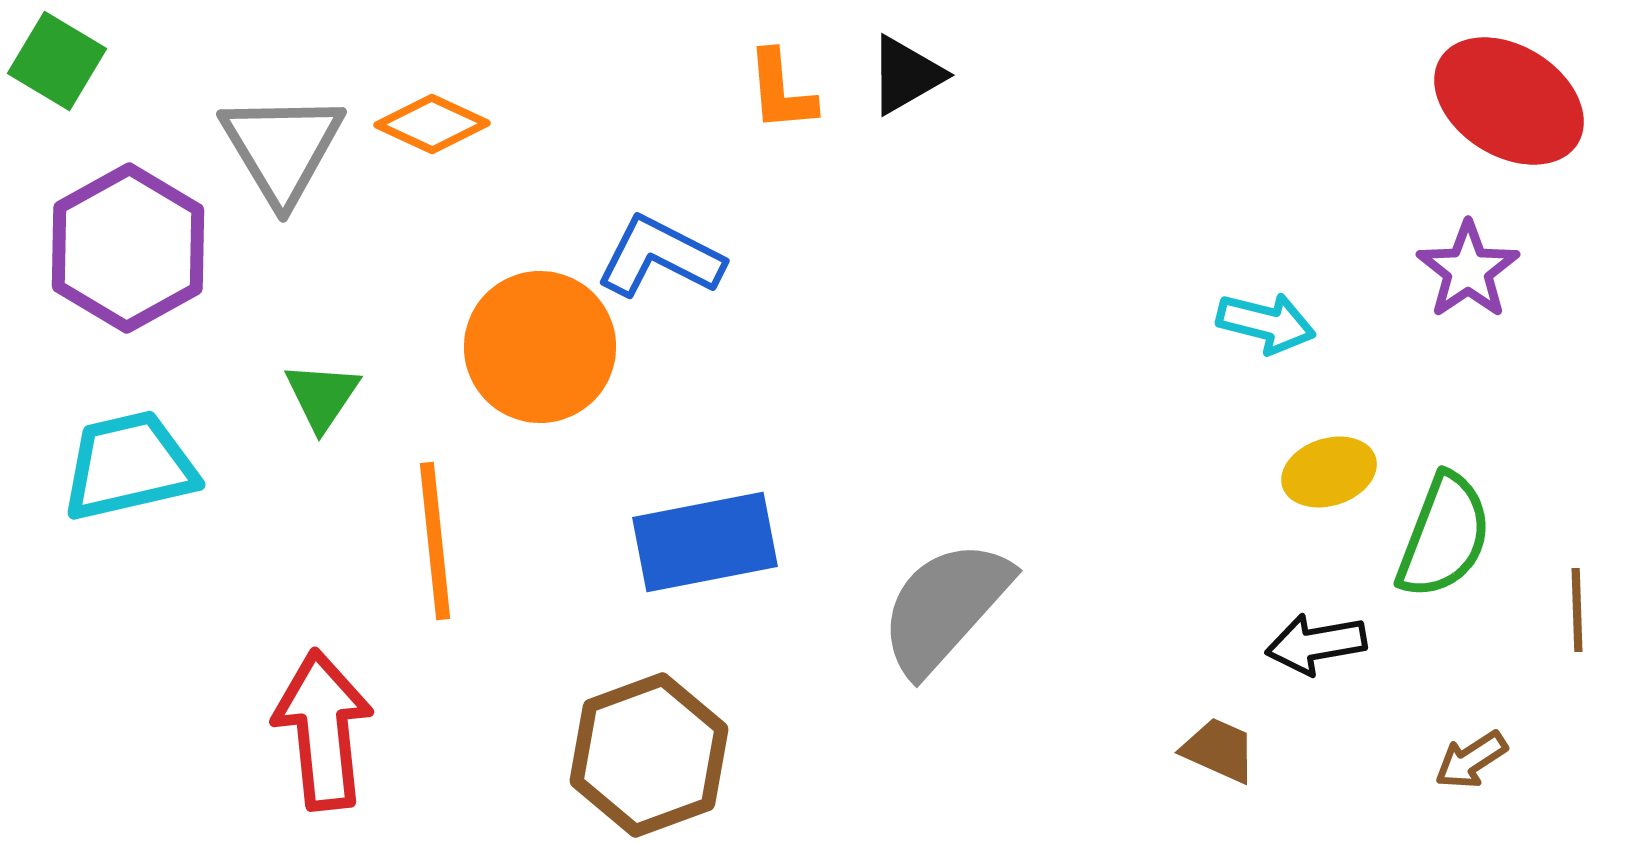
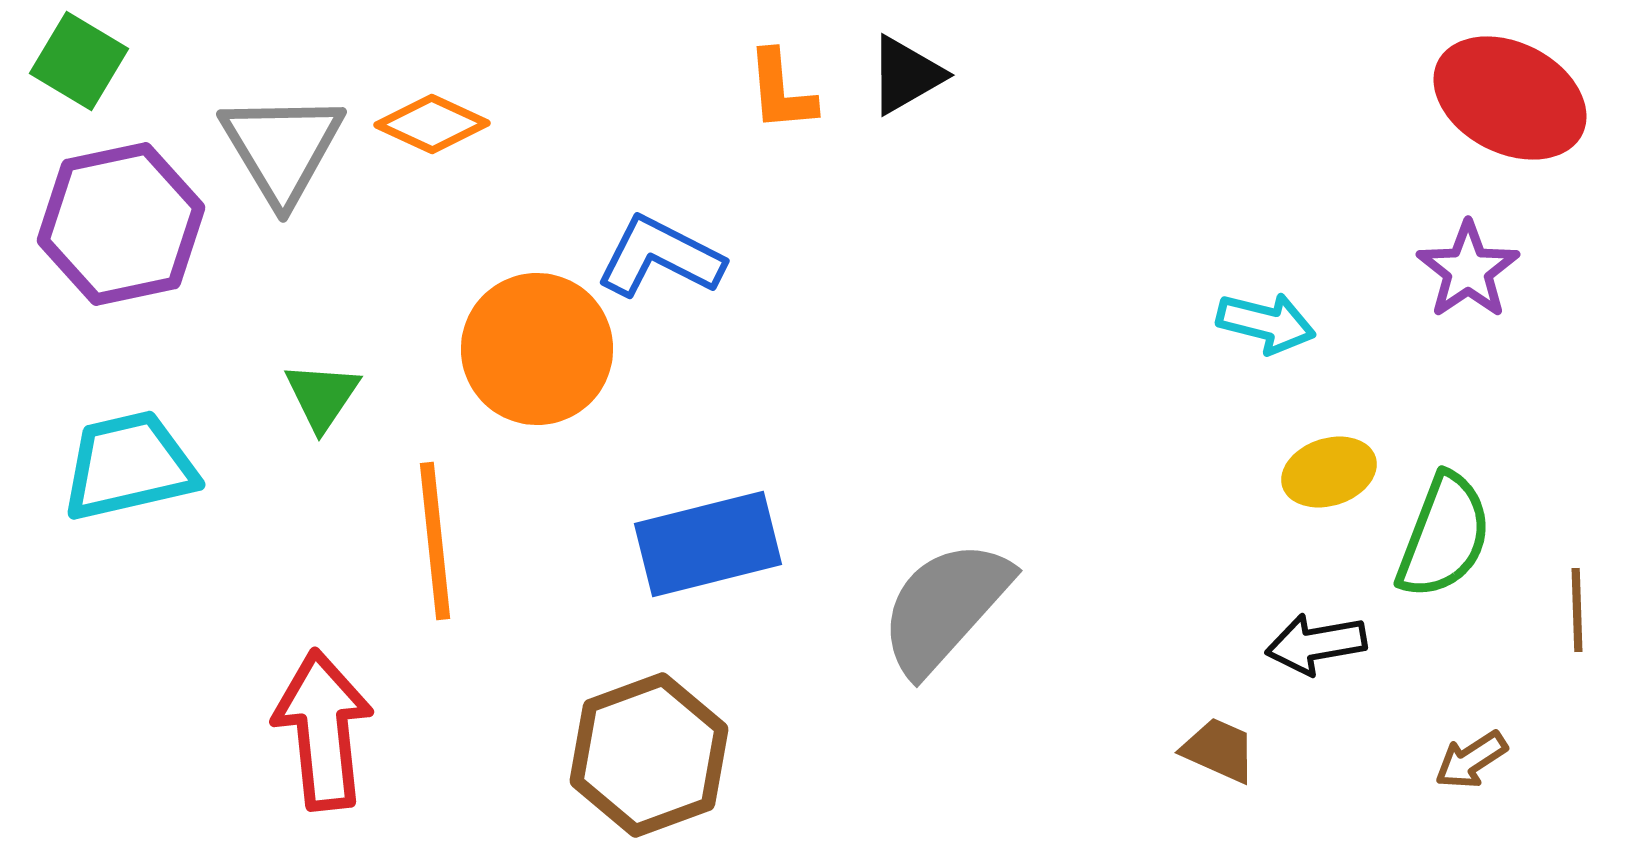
green square: moved 22 px right
red ellipse: moved 1 px right, 3 px up; rotated 5 degrees counterclockwise
purple hexagon: moved 7 px left, 24 px up; rotated 17 degrees clockwise
orange circle: moved 3 px left, 2 px down
blue rectangle: moved 3 px right, 2 px down; rotated 3 degrees counterclockwise
